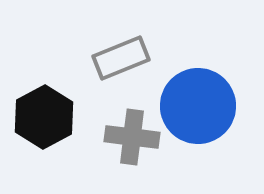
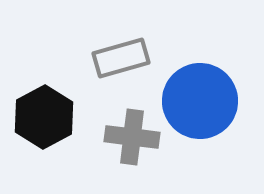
gray rectangle: rotated 6 degrees clockwise
blue circle: moved 2 px right, 5 px up
